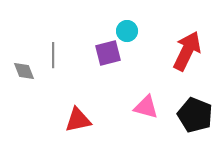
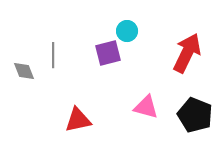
red arrow: moved 2 px down
